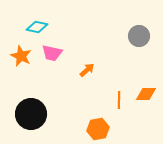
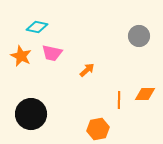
orange diamond: moved 1 px left
